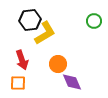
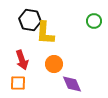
black hexagon: rotated 15 degrees clockwise
yellow L-shape: rotated 125 degrees clockwise
orange circle: moved 4 px left
purple diamond: moved 2 px down
